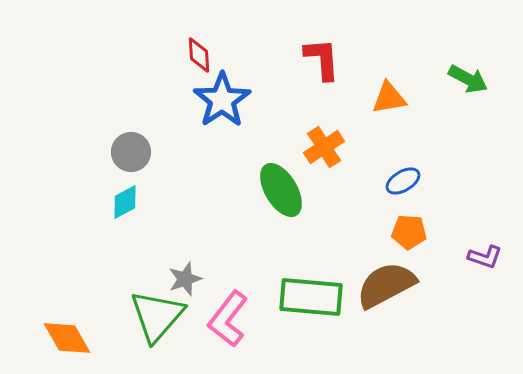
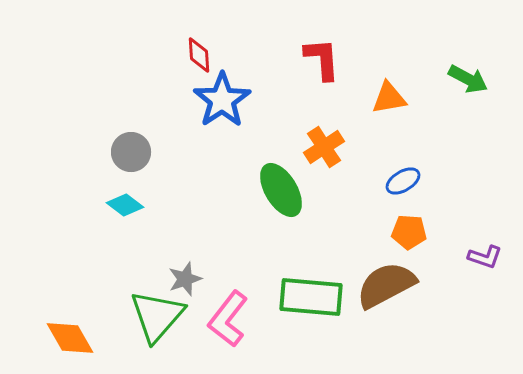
cyan diamond: moved 3 px down; rotated 66 degrees clockwise
orange diamond: moved 3 px right
